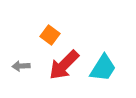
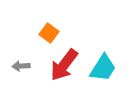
orange square: moved 1 px left, 2 px up
red arrow: rotated 8 degrees counterclockwise
